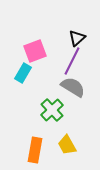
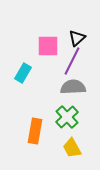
pink square: moved 13 px right, 5 px up; rotated 20 degrees clockwise
gray semicircle: rotated 35 degrees counterclockwise
green cross: moved 15 px right, 7 px down
yellow trapezoid: moved 5 px right, 3 px down
orange rectangle: moved 19 px up
